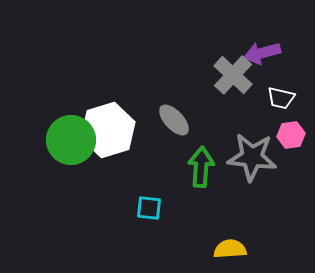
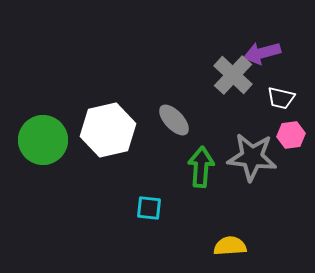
white hexagon: rotated 4 degrees clockwise
green circle: moved 28 px left
yellow semicircle: moved 3 px up
